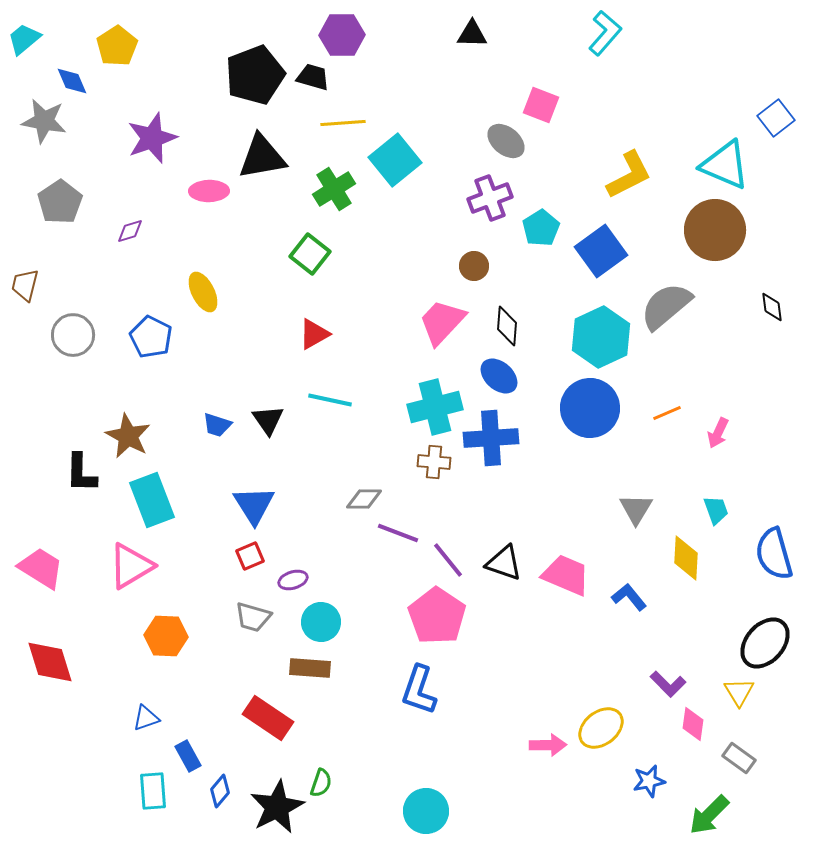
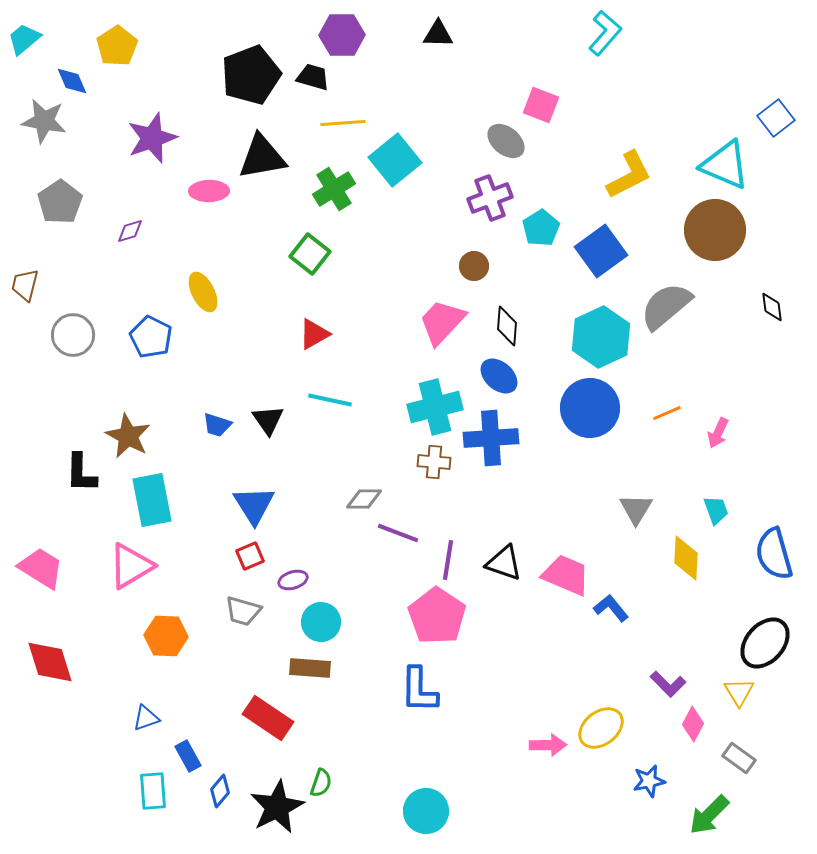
black triangle at (472, 34): moved 34 px left
black pentagon at (255, 75): moved 4 px left
cyan rectangle at (152, 500): rotated 10 degrees clockwise
purple line at (448, 560): rotated 48 degrees clockwise
blue L-shape at (629, 597): moved 18 px left, 11 px down
gray trapezoid at (253, 617): moved 10 px left, 6 px up
blue L-shape at (419, 690): rotated 18 degrees counterclockwise
pink diamond at (693, 724): rotated 20 degrees clockwise
